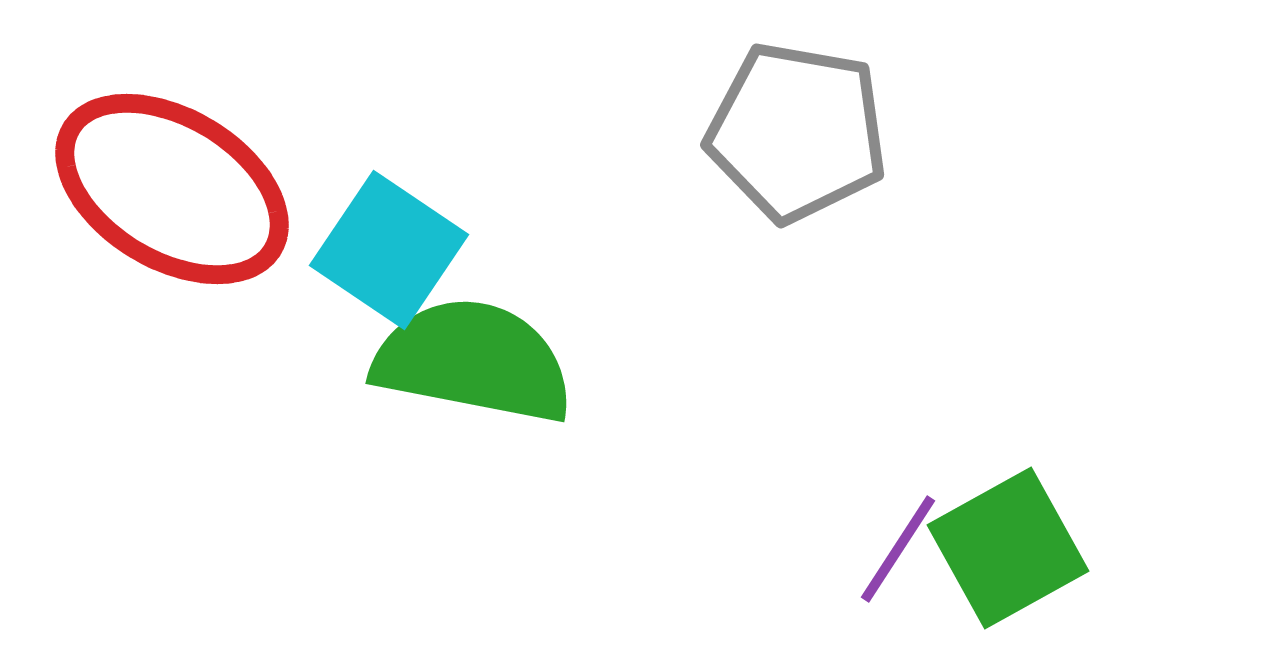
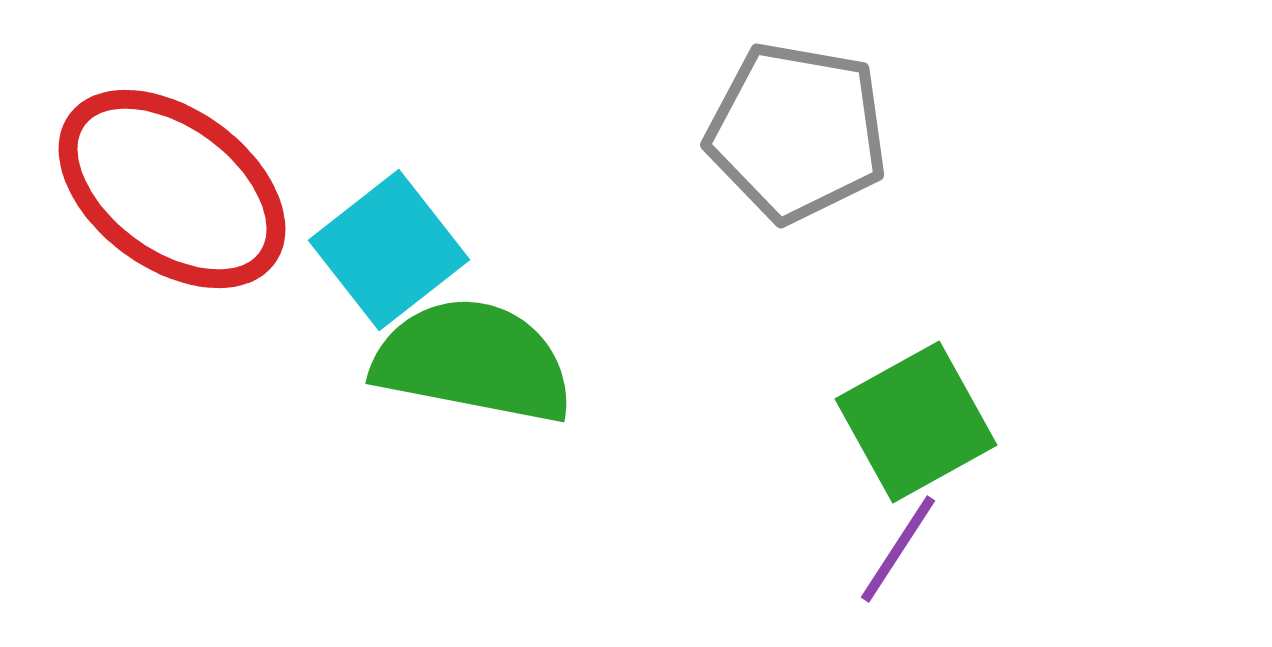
red ellipse: rotated 5 degrees clockwise
cyan square: rotated 18 degrees clockwise
green square: moved 92 px left, 126 px up
